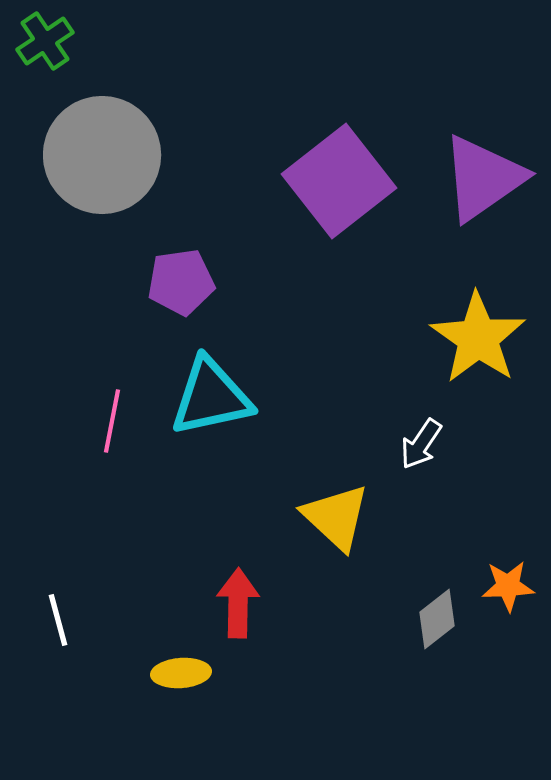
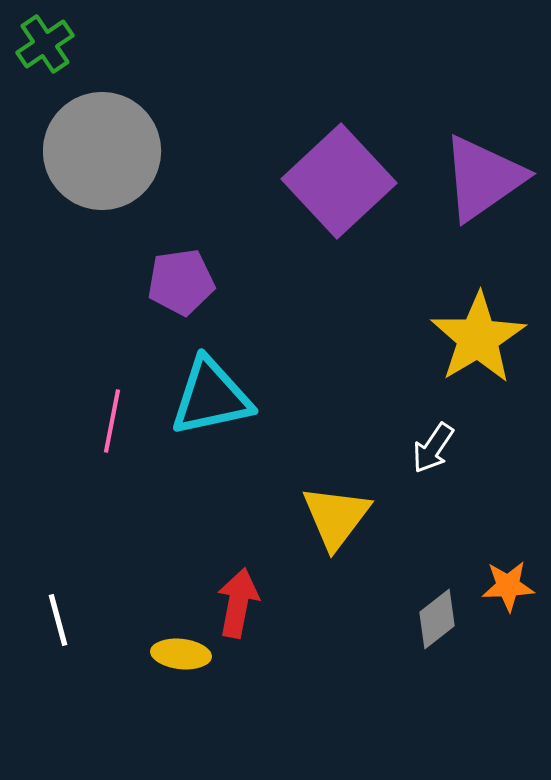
green cross: moved 3 px down
gray circle: moved 4 px up
purple square: rotated 5 degrees counterclockwise
yellow star: rotated 6 degrees clockwise
white arrow: moved 12 px right, 4 px down
yellow triangle: rotated 24 degrees clockwise
red arrow: rotated 10 degrees clockwise
yellow ellipse: moved 19 px up; rotated 10 degrees clockwise
